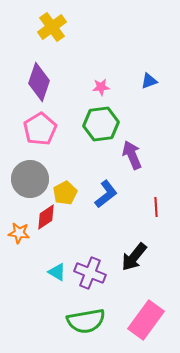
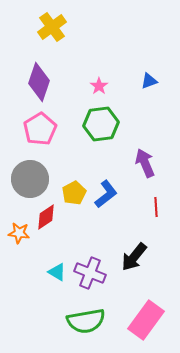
pink star: moved 2 px left, 1 px up; rotated 30 degrees counterclockwise
purple arrow: moved 13 px right, 8 px down
yellow pentagon: moved 9 px right
